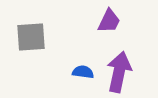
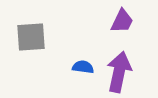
purple trapezoid: moved 13 px right
blue semicircle: moved 5 px up
